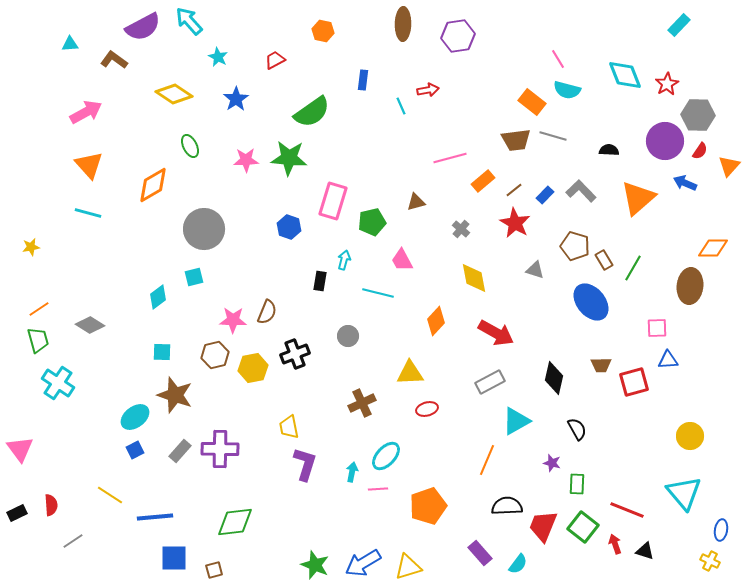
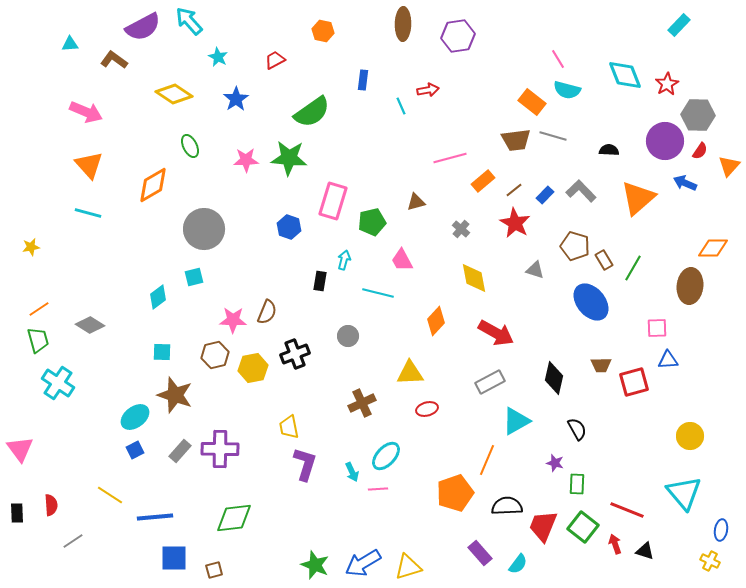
pink arrow at (86, 112): rotated 52 degrees clockwise
purple star at (552, 463): moved 3 px right
cyan arrow at (352, 472): rotated 144 degrees clockwise
orange pentagon at (428, 506): moved 27 px right, 13 px up
black rectangle at (17, 513): rotated 66 degrees counterclockwise
green diamond at (235, 522): moved 1 px left, 4 px up
